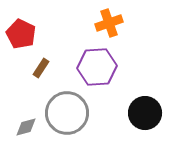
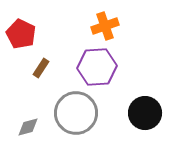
orange cross: moved 4 px left, 3 px down
gray circle: moved 9 px right
gray diamond: moved 2 px right
